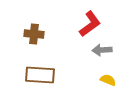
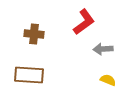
red L-shape: moved 6 px left, 2 px up
gray arrow: moved 1 px right, 1 px up
brown rectangle: moved 11 px left
